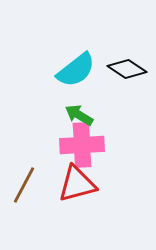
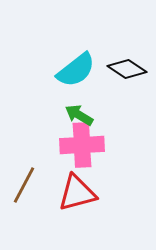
red triangle: moved 9 px down
